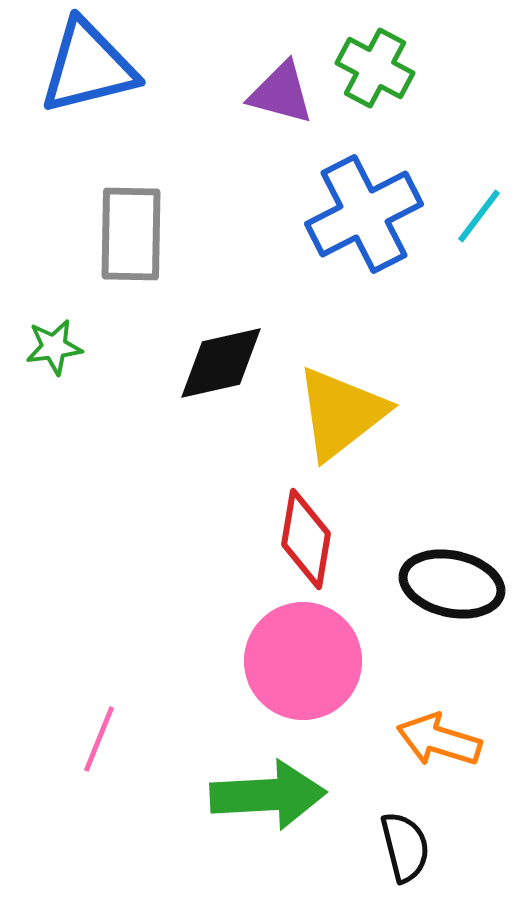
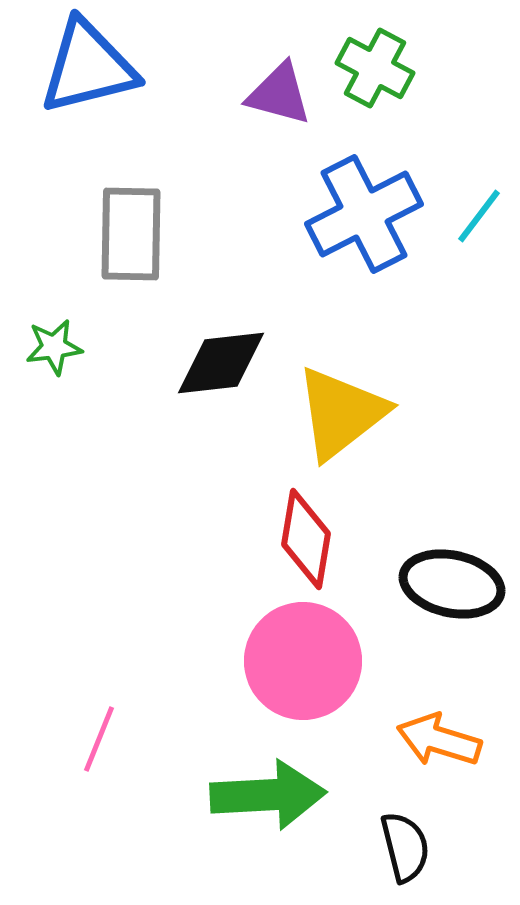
purple triangle: moved 2 px left, 1 px down
black diamond: rotated 6 degrees clockwise
